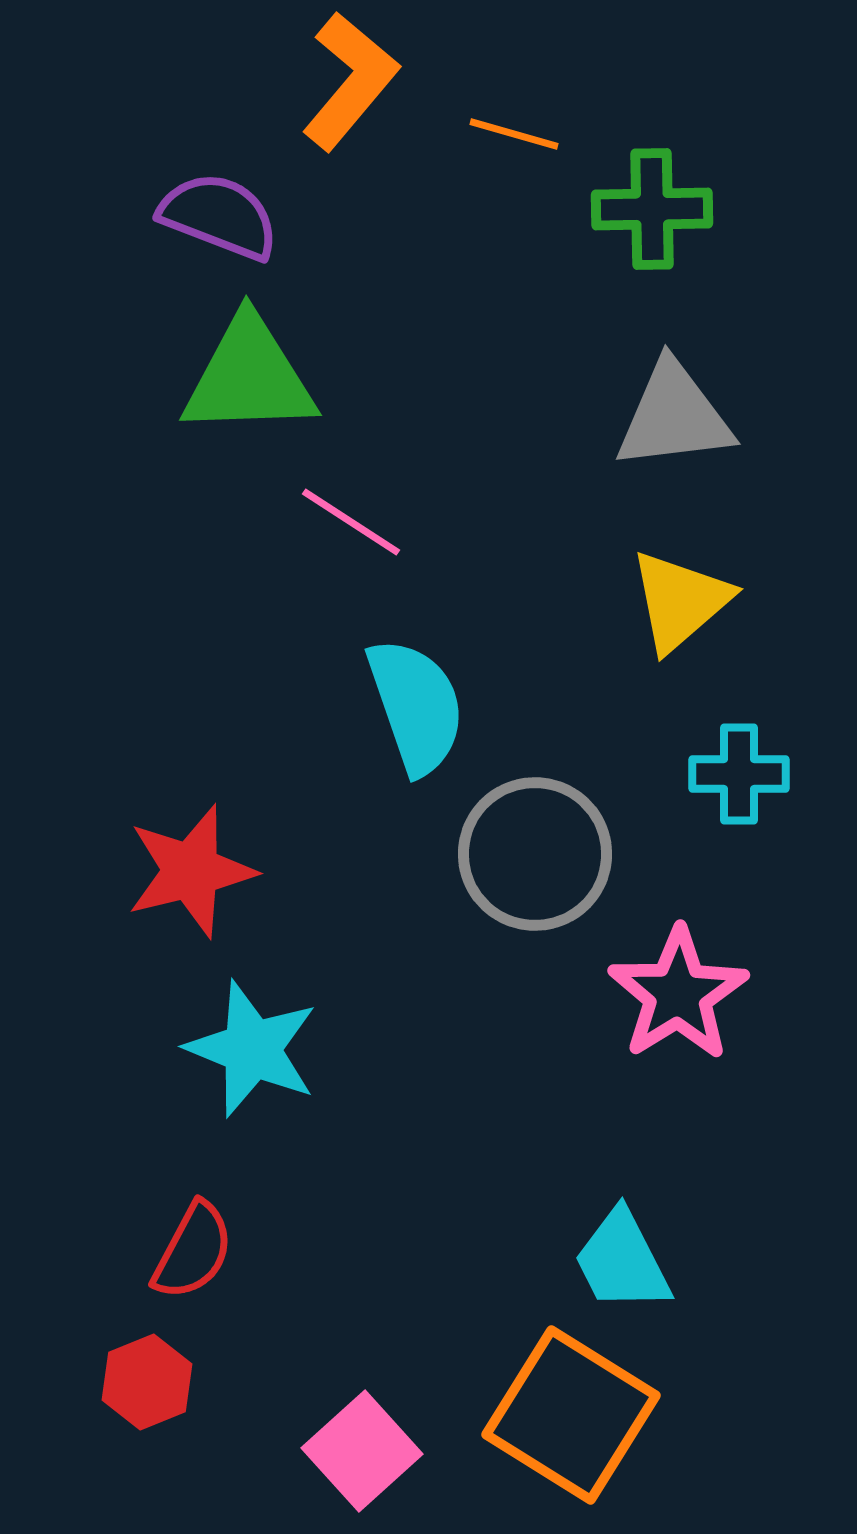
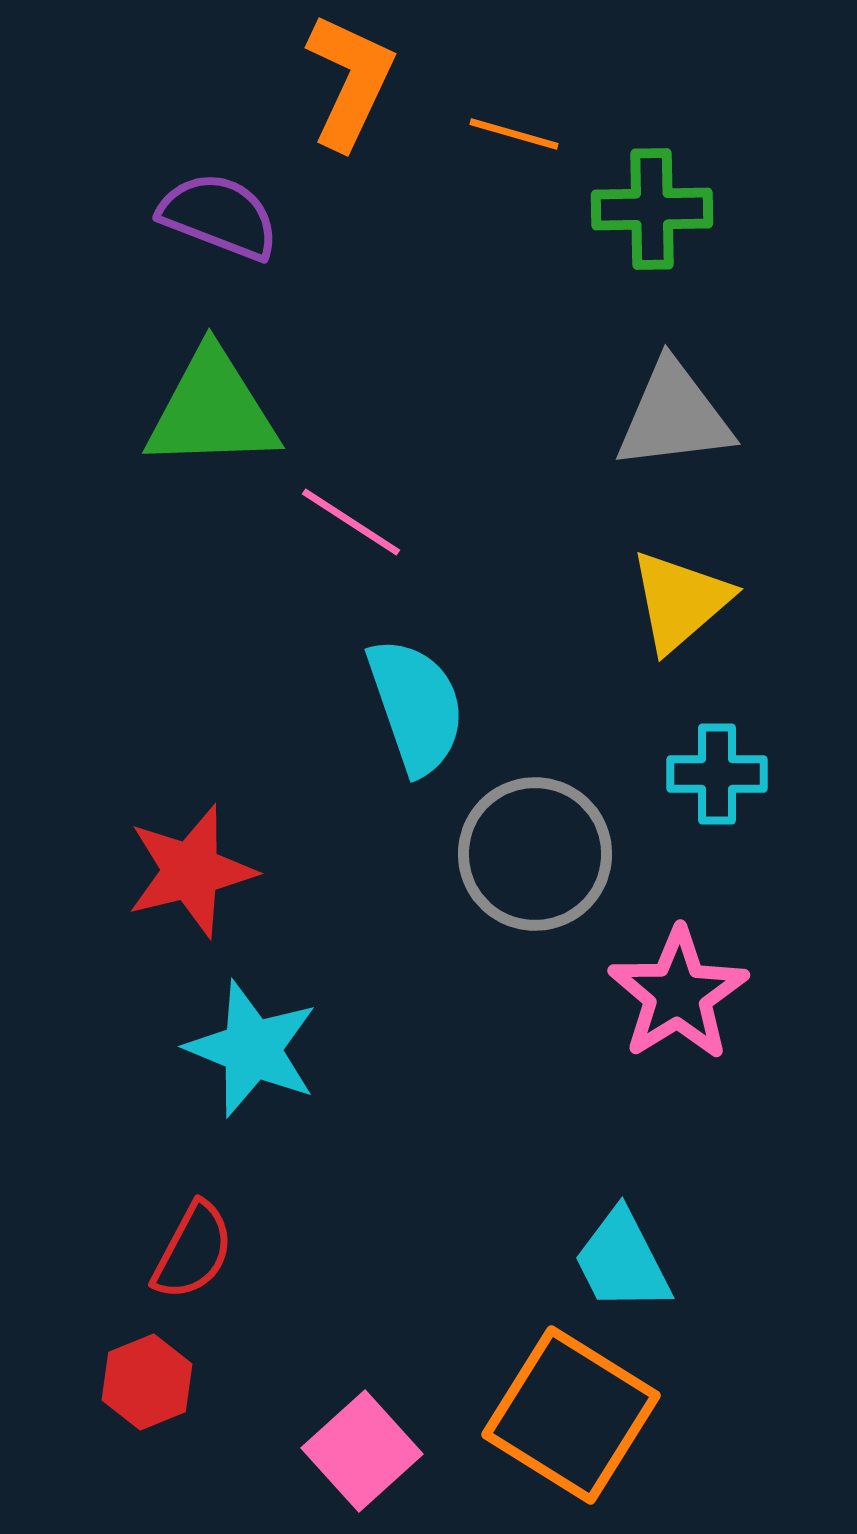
orange L-shape: rotated 15 degrees counterclockwise
green triangle: moved 37 px left, 33 px down
cyan cross: moved 22 px left
